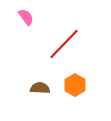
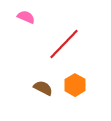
pink semicircle: rotated 30 degrees counterclockwise
brown semicircle: moved 3 px right; rotated 24 degrees clockwise
